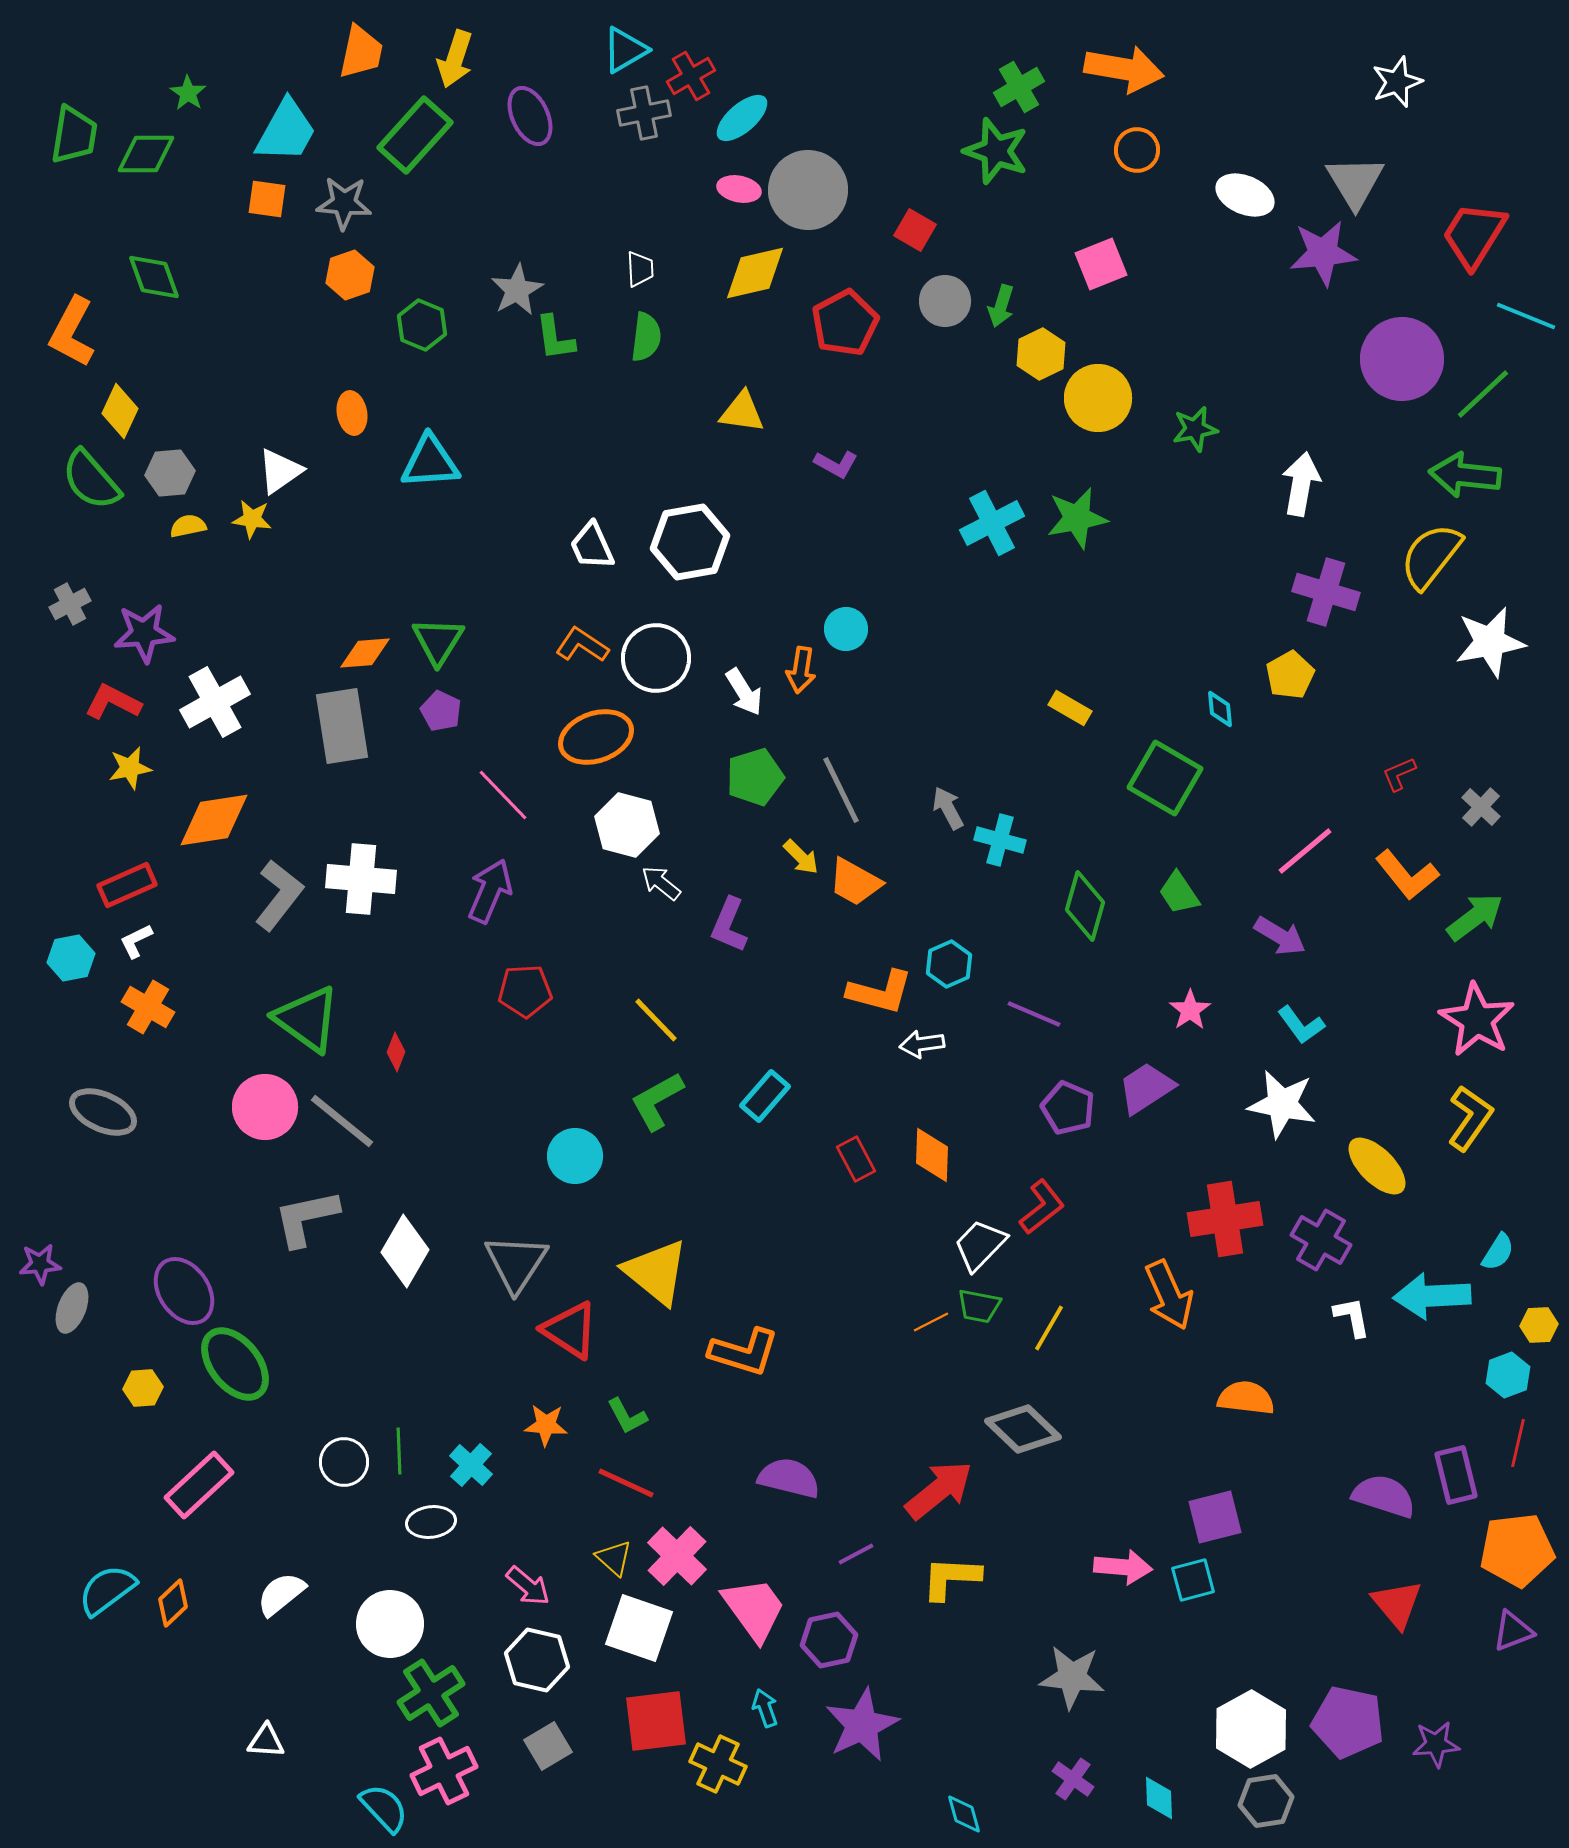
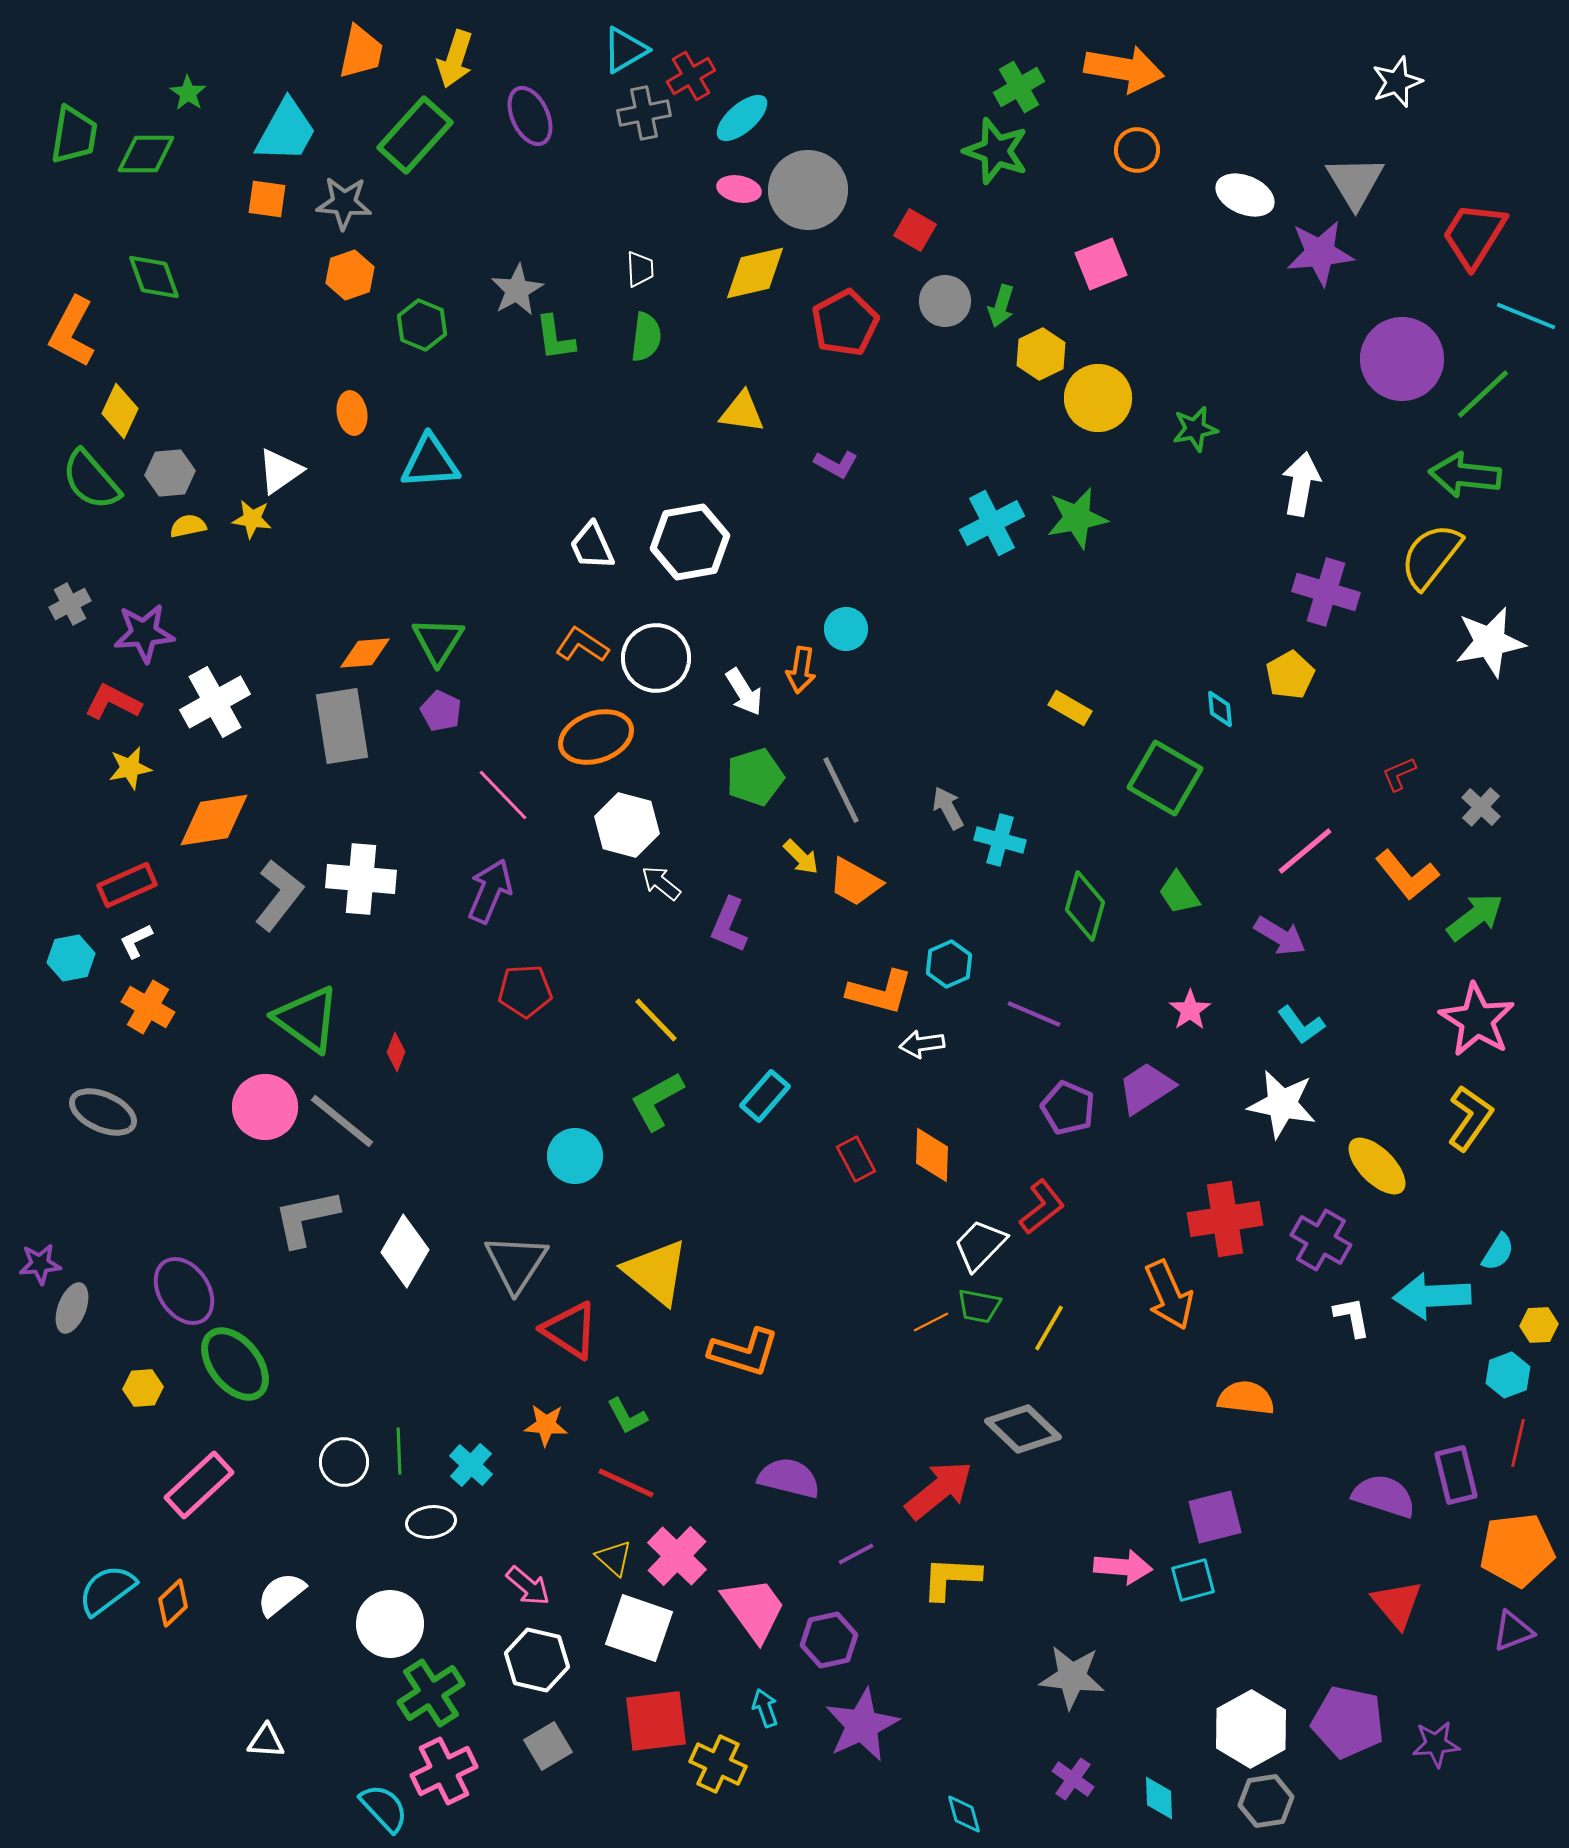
purple star at (1323, 253): moved 3 px left
